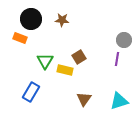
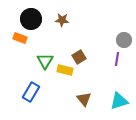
brown triangle: rotated 14 degrees counterclockwise
